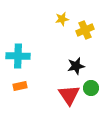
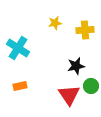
yellow star: moved 7 px left, 4 px down
yellow cross: rotated 18 degrees clockwise
cyan cross: moved 8 px up; rotated 30 degrees clockwise
green circle: moved 2 px up
